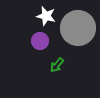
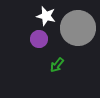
purple circle: moved 1 px left, 2 px up
